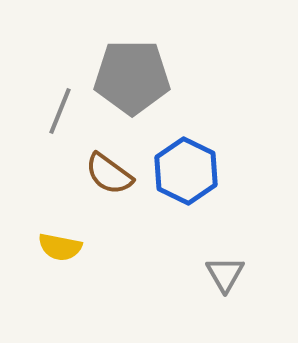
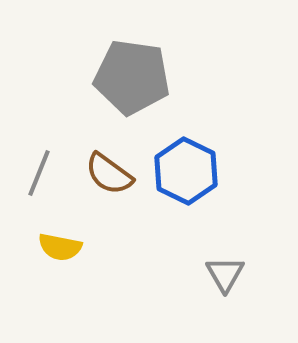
gray pentagon: rotated 8 degrees clockwise
gray line: moved 21 px left, 62 px down
